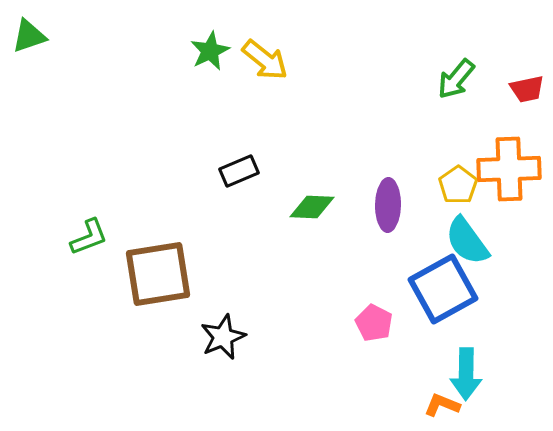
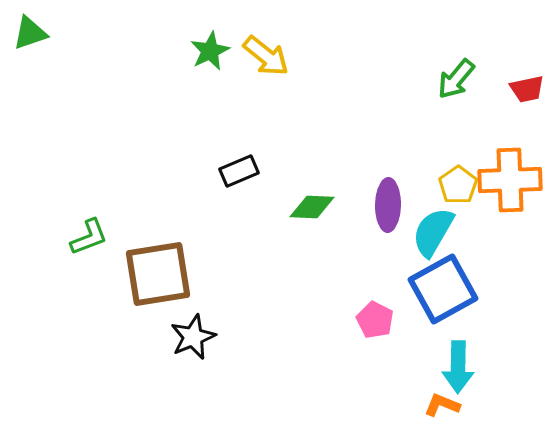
green triangle: moved 1 px right, 3 px up
yellow arrow: moved 1 px right, 4 px up
orange cross: moved 1 px right, 11 px down
cyan semicircle: moved 34 px left, 9 px up; rotated 66 degrees clockwise
pink pentagon: moved 1 px right, 3 px up
black star: moved 30 px left
cyan arrow: moved 8 px left, 7 px up
